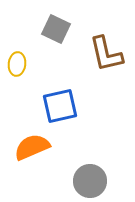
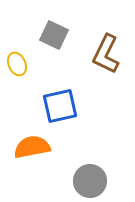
gray square: moved 2 px left, 6 px down
brown L-shape: rotated 39 degrees clockwise
yellow ellipse: rotated 30 degrees counterclockwise
orange semicircle: rotated 12 degrees clockwise
